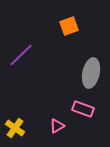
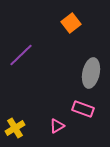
orange square: moved 2 px right, 3 px up; rotated 18 degrees counterclockwise
yellow cross: rotated 24 degrees clockwise
